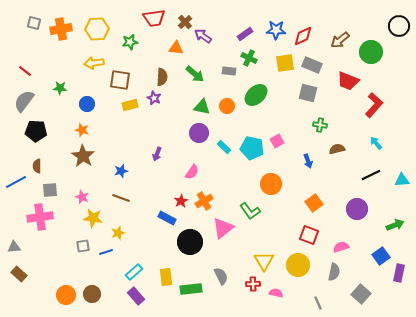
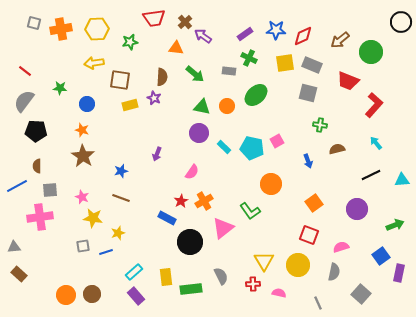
black circle at (399, 26): moved 2 px right, 4 px up
blue line at (16, 182): moved 1 px right, 4 px down
pink semicircle at (276, 293): moved 3 px right
